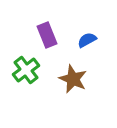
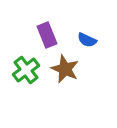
blue semicircle: rotated 126 degrees counterclockwise
brown star: moved 8 px left, 10 px up
